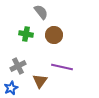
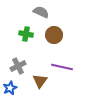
gray semicircle: rotated 28 degrees counterclockwise
blue star: moved 1 px left
